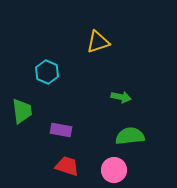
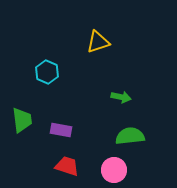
green trapezoid: moved 9 px down
